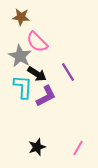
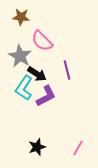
pink semicircle: moved 5 px right, 1 px up
purple line: moved 1 px left, 2 px up; rotated 18 degrees clockwise
cyan L-shape: moved 1 px right, 1 px down; rotated 150 degrees counterclockwise
